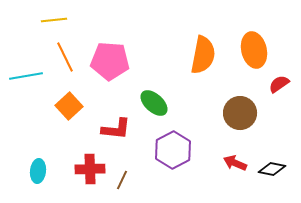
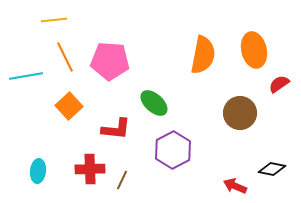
red arrow: moved 23 px down
